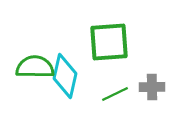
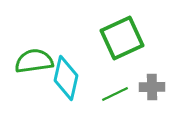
green square: moved 13 px right, 4 px up; rotated 21 degrees counterclockwise
green semicircle: moved 1 px left, 6 px up; rotated 9 degrees counterclockwise
cyan diamond: moved 1 px right, 2 px down
